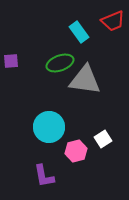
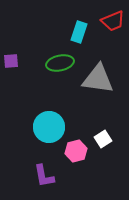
cyan rectangle: rotated 55 degrees clockwise
green ellipse: rotated 8 degrees clockwise
gray triangle: moved 13 px right, 1 px up
